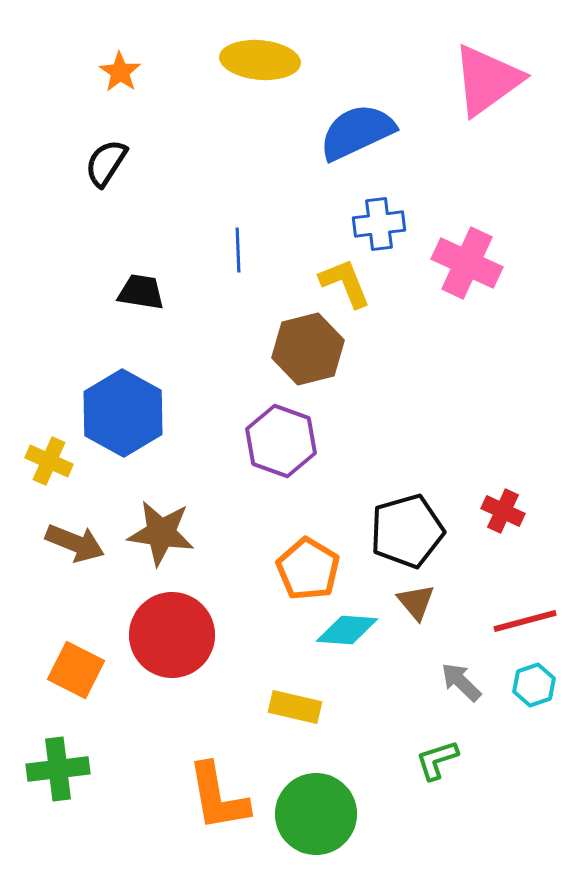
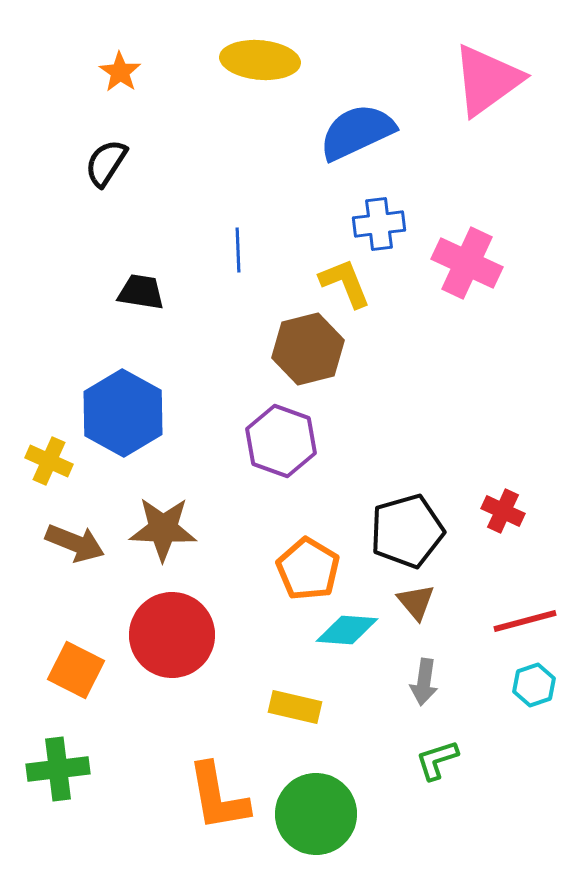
brown star: moved 2 px right, 4 px up; rotated 6 degrees counterclockwise
gray arrow: moved 37 px left; rotated 126 degrees counterclockwise
